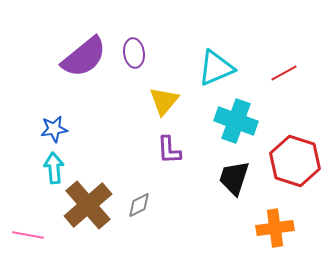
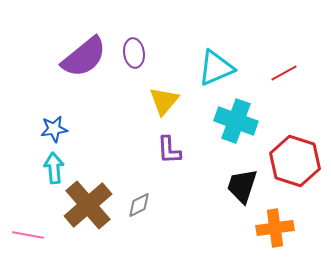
black trapezoid: moved 8 px right, 8 px down
